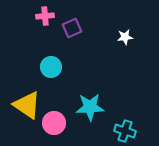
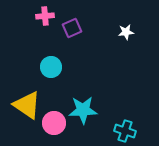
white star: moved 1 px right, 5 px up
cyan star: moved 7 px left, 3 px down
